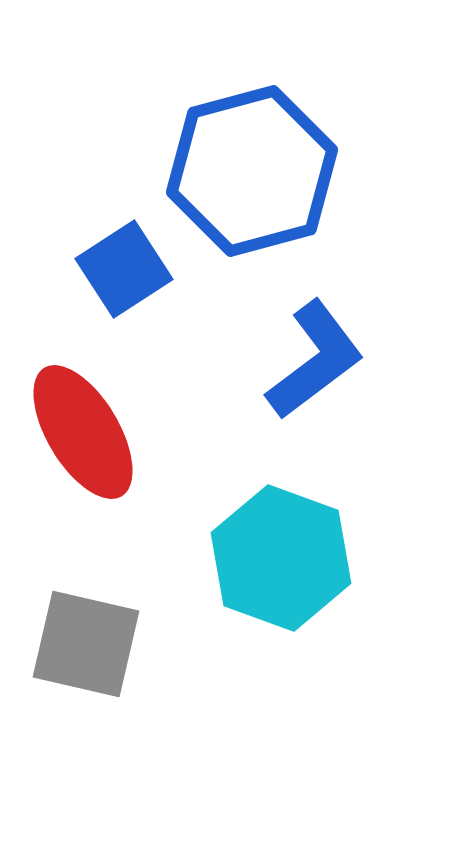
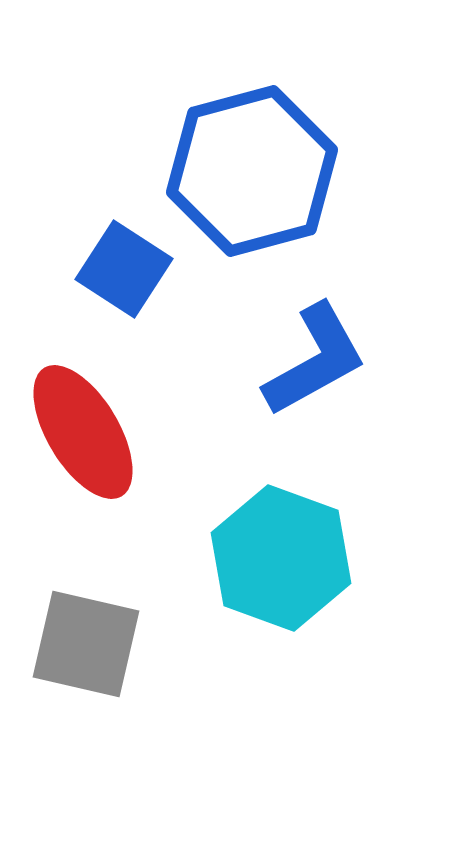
blue square: rotated 24 degrees counterclockwise
blue L-shape: rotated 8 degrees clockwise
